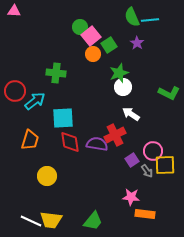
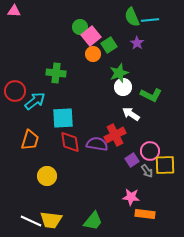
green L-shape: moved 18 px left, 2 px down
pink circle: moved 3 px left
